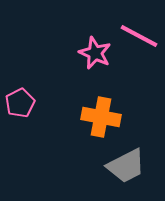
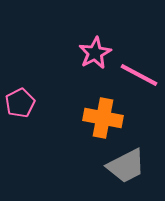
pink line: moved 39 px down
pink star: rotated 20 degrees clockwise
orange cross: moved 2 px right, 1 px down
